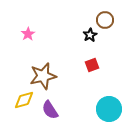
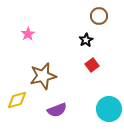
brown circle: moved 6 px left, 4 px up
black star: moved 4 px left, 5 px down
red square: rotated 16 degrees counterclockwise
yellow diamond: moved 7 px left
purple semicircle: moved 7 px right; rotated 78 degrees counterclockwise
